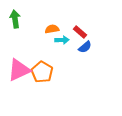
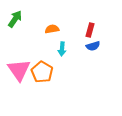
green arrow: rotated 42 degrees clockwise
red rectangle: moved 10 px right, 2 px up; rotated 64 degrees clockwise
cyan arrow: moved 9 px down; rotated 96 degrees clockwise
blue semicircle: moved 8 px right, 1 px up; rotated 24 degrees clockwise
pink triangle: rotated 40 degrees counterclockwise
